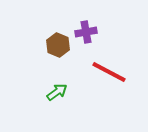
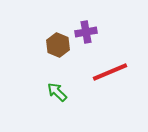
red line: moved 1 px right; rotated 51 degrees counterclockwise
green arrow: rotated 100 degrees counterclockwise
